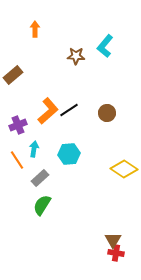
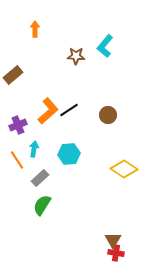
brown circle: moved 1 px right, 2 px down
